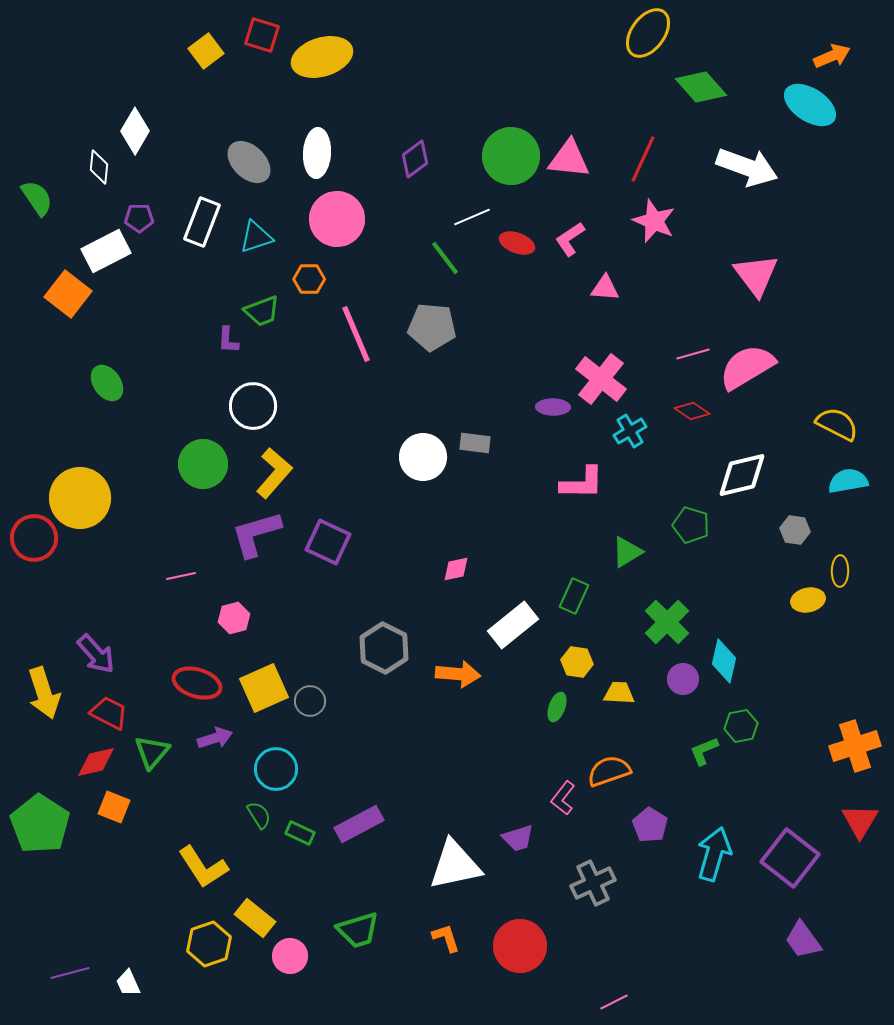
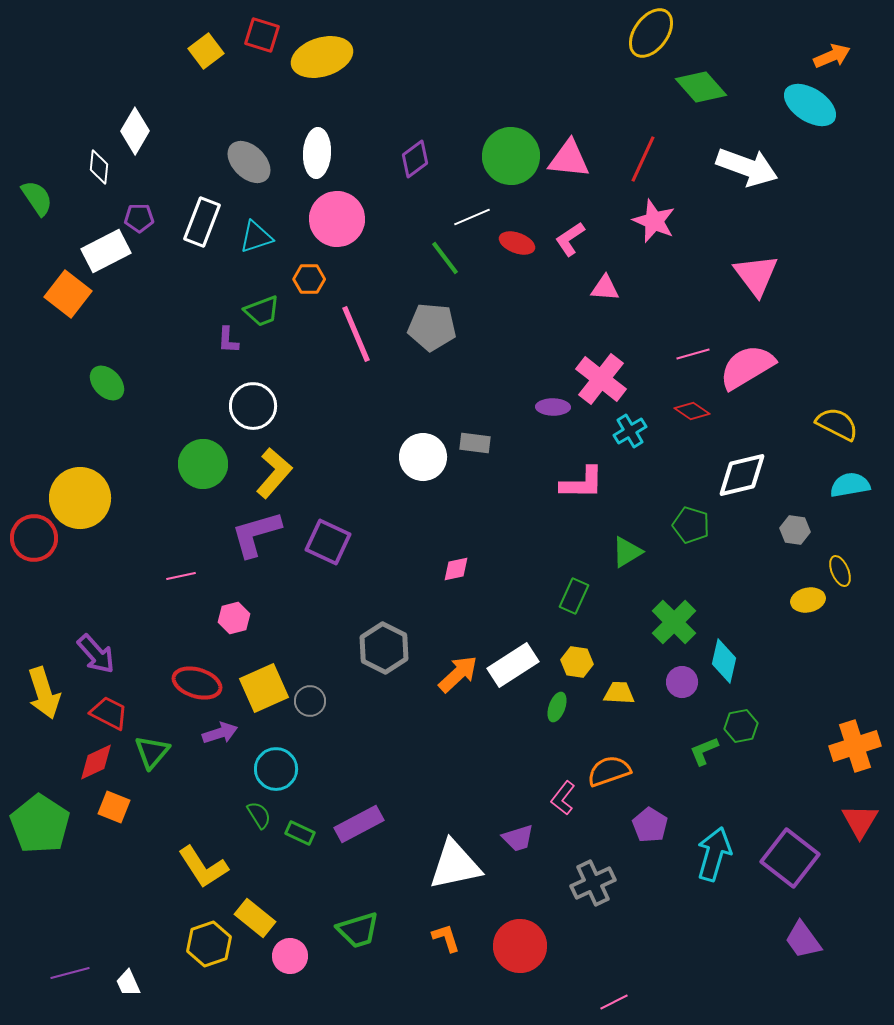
yellow ellipse at (648, 33): moved 3 px right
green ellipse at (107, 383): rotated 9 degrees counterclockwise
cyan semicircle at (848, 481): moved 2 px right, 4 px down
yellow ellipse at (840, 571): rotated 24 degrees counterclockwise
green cross at (667, 622): moved 7 px right
white rectangle at (513, 625): moved 40 px down; rotated 6 degrees clockwise
orange arrow at (458, 674): rotated 48 degrees counterclockwise
purple circle at (683, 679): moved 1 px left, 3 px down
purple arrow at (215, 738): moved 5 px right, 5 px up
red diamond at (96, 762): rotated 12 degrees counterclockwise
